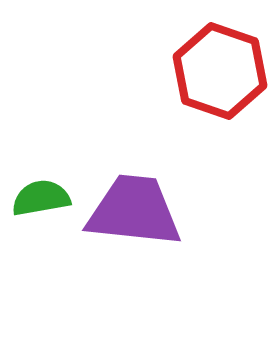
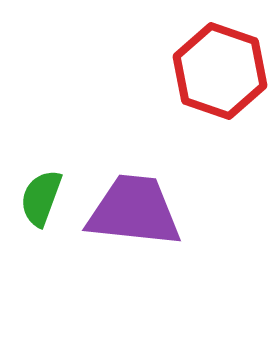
green semicircle: rotated 60 degrees counterclockwise
